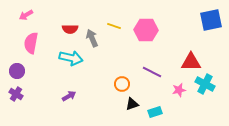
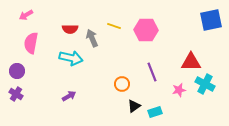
purple line: rotated 42 degrees clockwise
black triangle: moved 2 px right, 2 px down; rotated 16 degrees counterclockwise
